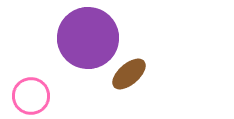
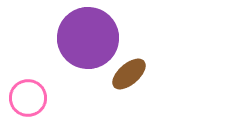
pink circle: moved 3 px left, 2 px down
